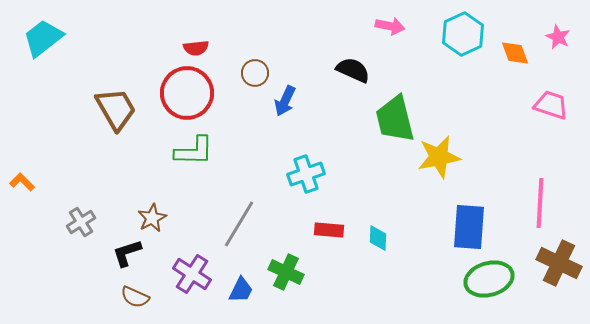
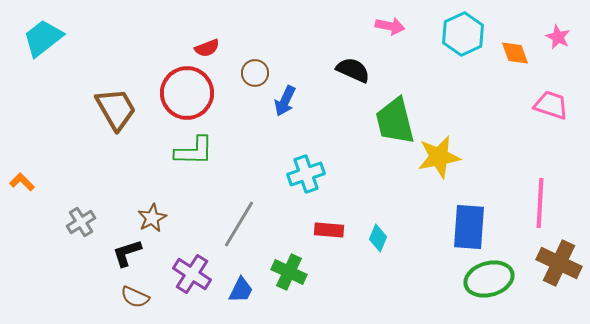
red semicircle: moved 11 px right; rotated 15 degrees counterclockwise
green trapezoid: moved 2 px down
cyan diamond: rotated 20 degrees clockwise
green cross: moved 3 px right
